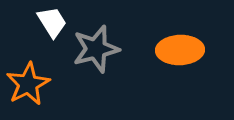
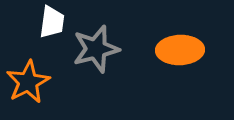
white trapezoid: rotated 40 degrees clockwise
orange star: moved 2 px up
